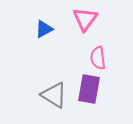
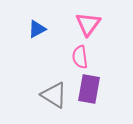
pink triangle: moved 3 px right, 5 px down
blue triangle: moved 7 px left
pink semicircle: moved 18 px left, 1 px up
